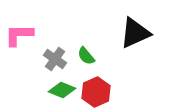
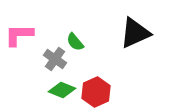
green semicircle: moved 11 px left, 14 px up
